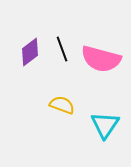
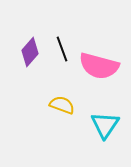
purple diamond: rotated 12 degrees counterclockwise
pink semicircle: moved 2 px left, 7 px down
